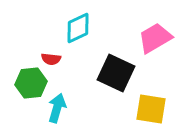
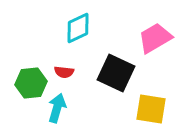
red semicircle: moved 13 px right, 13 px down
